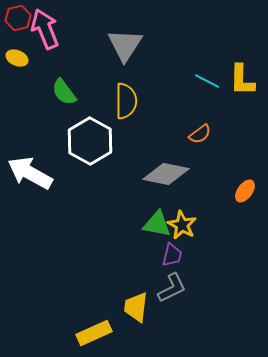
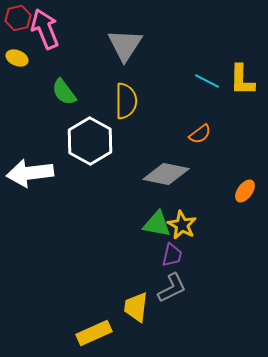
white arrow: rotated 36 degrees counterclockwise
